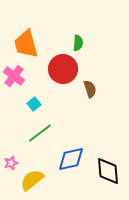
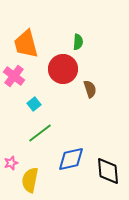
green semicircle: moved 1 px up
yellow semicircle: moved 2 px left; rotated 40 degrees counterclockwise
